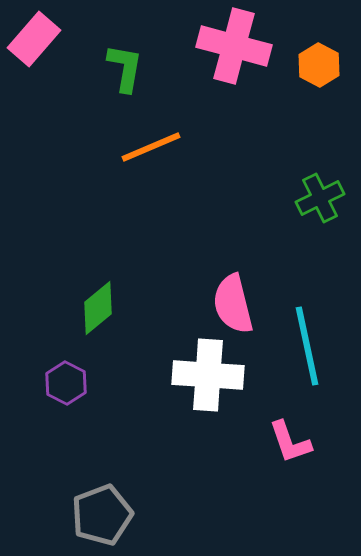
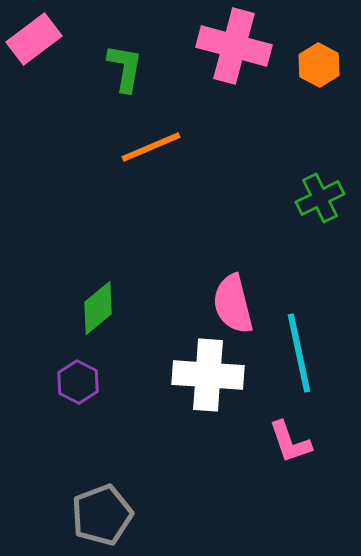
pink rectangle: rotated 12 degrees clockwise
cyan line: moved 8 px left, 7 px down
purple hexagon: moved 12 px right, 1 px up
